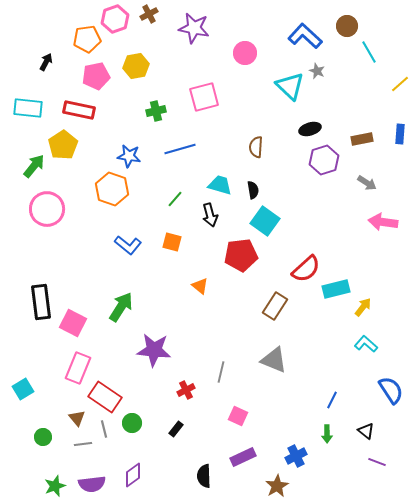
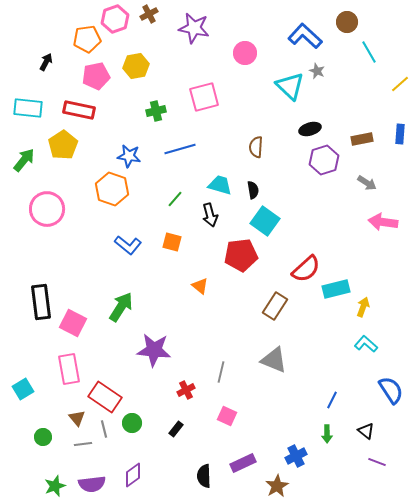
brown circle at (347, 26): moved 4 px up
green arrow at (34, 166): moved 10 px left, 6 px up
yellow arrow at (363, 307): rotated 18 degrees counterclockwise
pink rectangle at (78, 368): moved 9 px left, 1 px down; rotated 32 degrees counterclockwise
pink square at (238, 416): moved 11 px left
purple rectangle at (243, 457): moved 6 px down
